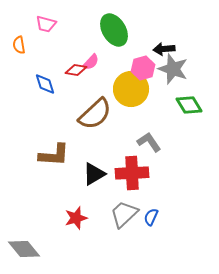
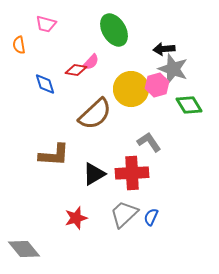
pink hexagon: moved 14 px right, 17 px down
